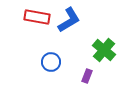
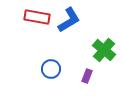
blue circle: moved 7 px down
